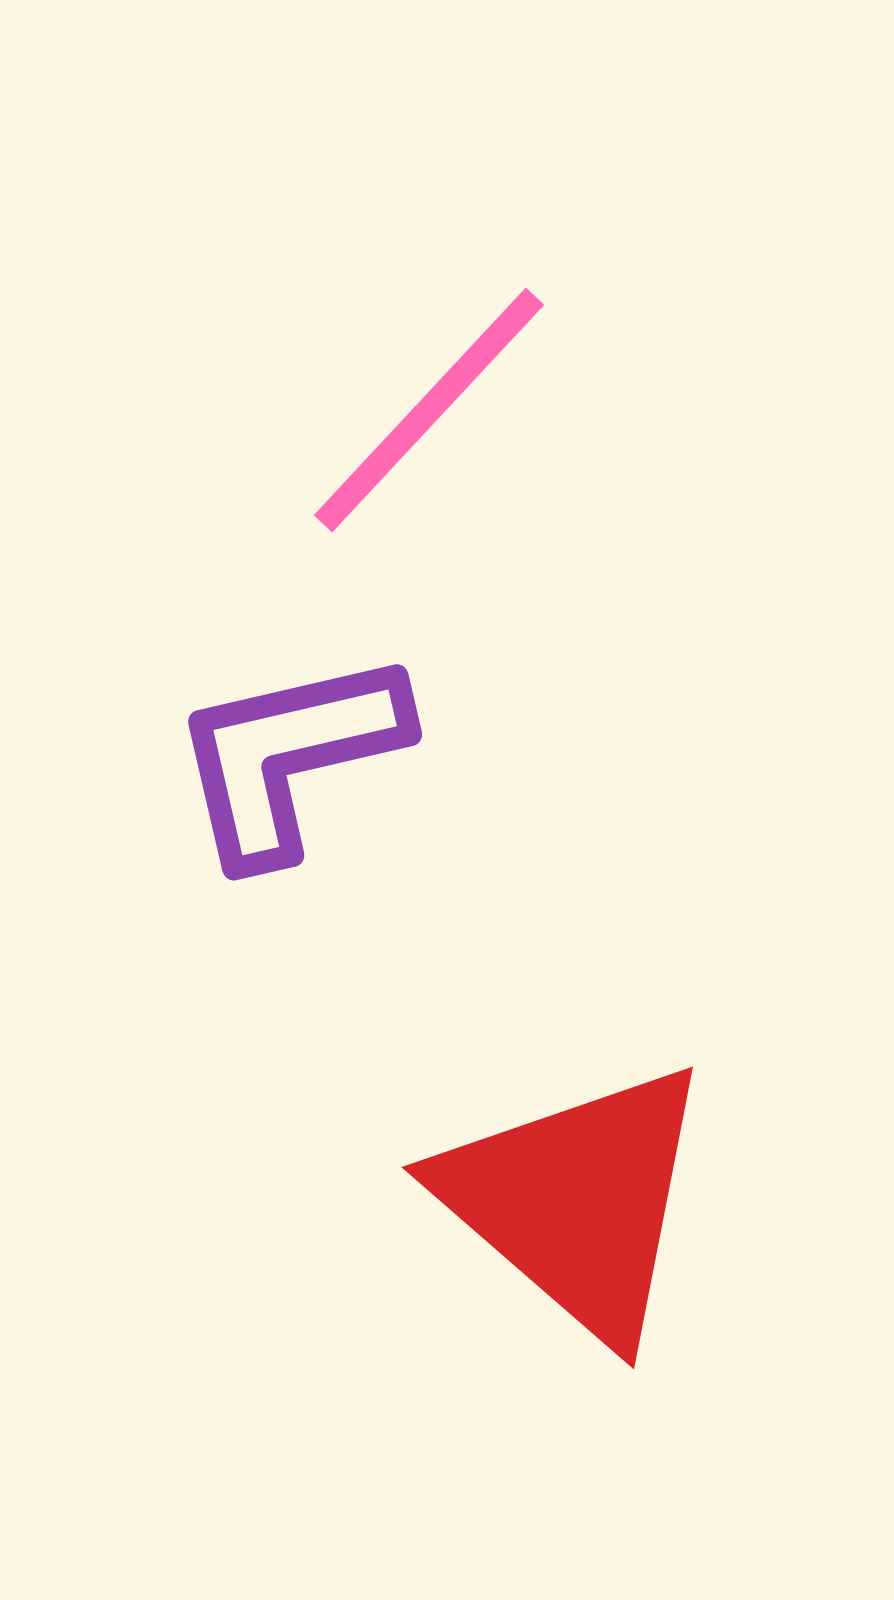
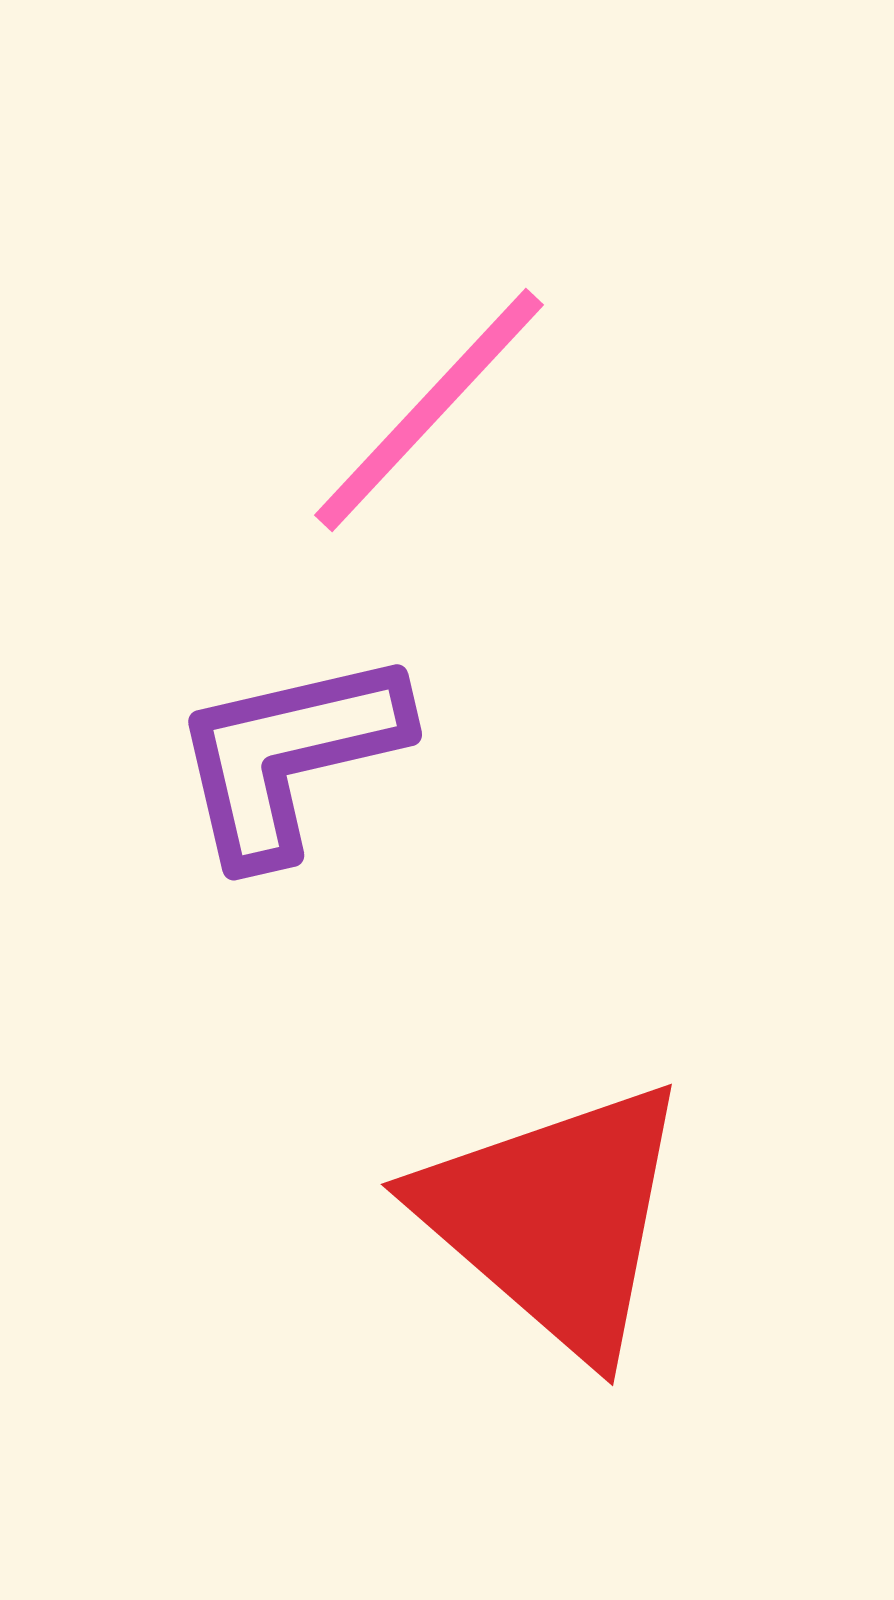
red triangle: moved 21 px left, 17 px down
